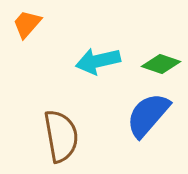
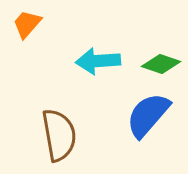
cyan arrow: rotated 9 degrees clockwise
brown semicircle: moved 2 px left, 1 px up
